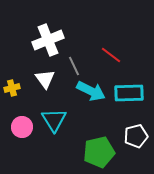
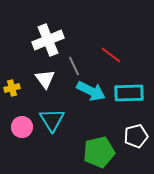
cyan triangle: moved 2 px left
